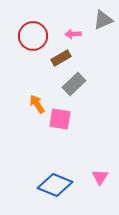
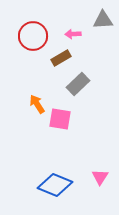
gray triangle: rotated 20 degrees clockwise
gray rectangle: moved 4 px right
